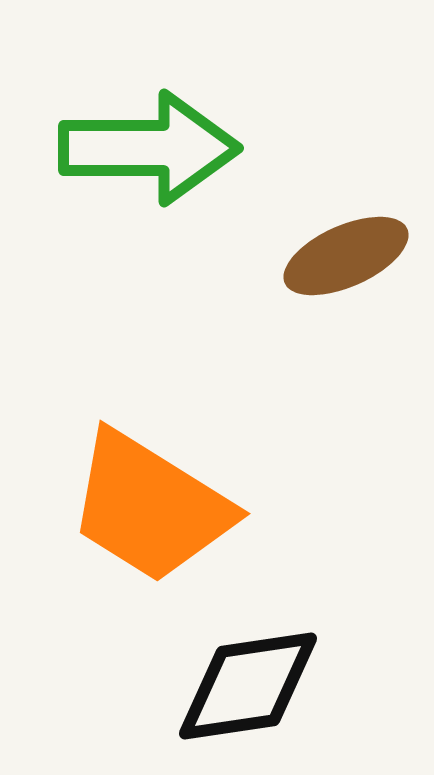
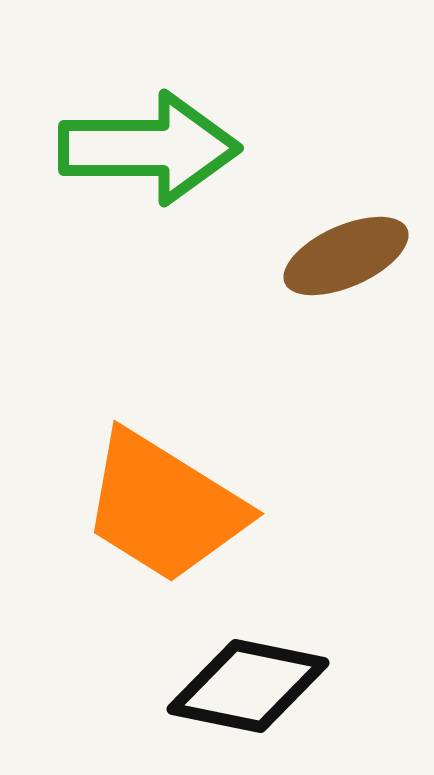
orange trapezoid: moved 14 px right
black diamond: rotated 20 degrees clockwise
